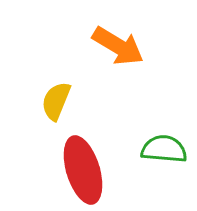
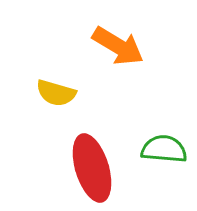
yellow semicircle: moved 8 px up; rotated 96 degrees counterclockwise
red ellipse: moved 9 px right, 2 px up
